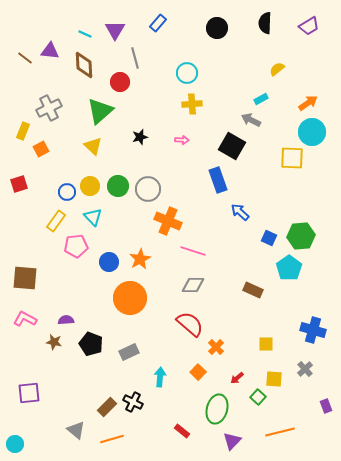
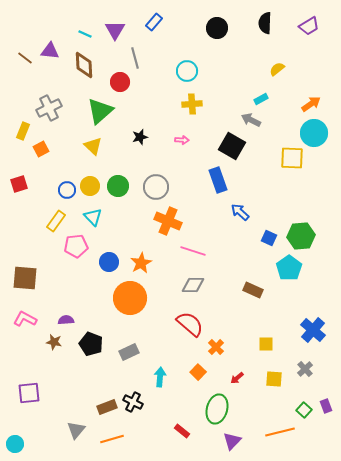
blue rectangle at (158, 23): moved 4 px left, 1 px up
cyan circle at (187, 73): moved 2 px up
orange arrow at (308, 103): moved 3 px right, 1 px down
cyan circle at (312, 132): moved 2 px right, 1 px down
gray circle at (148, 189): moved 8 px right, 2 px up
blue circle at (67, 192): moved 2 px up
orange star at (140, 259): moved 1 px right, 4 px down
blue cross at (313, 330): rotated 25 degrees clockwise
green square at (258, 397): moved 46 px right, 13 px down
brown rectangle at (107, 407): rotated 24 degrees clockwise
gray triangle at (76, 430): rotated 30 degrees clockwise
